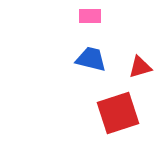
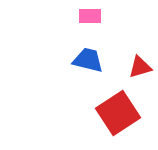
blue trapezoid: moved 3 px left, 1 px down
red square: rotated 15 degrees counterclockwise
